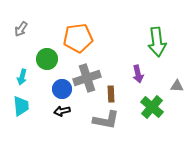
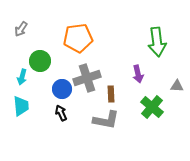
green circle: moved 7 px left, 2 px down
black arrow: moved 1 px left, 2 px down; rotated 77 degrees clockwise
